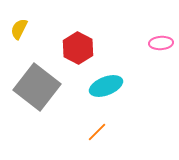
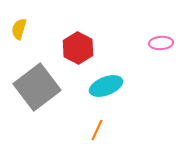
yellow semicircle: rotated 10 degrees counterclockwise
gray square: rotated 15 degrees clockwise
orange line: moved 2 px up; rotated 20 degrees counterclockwise
